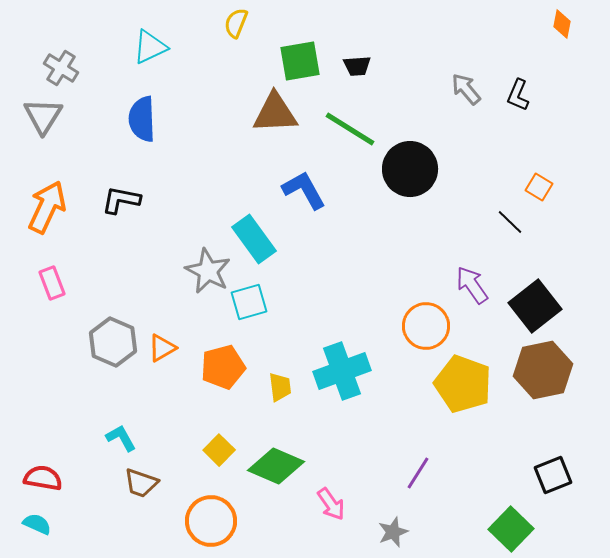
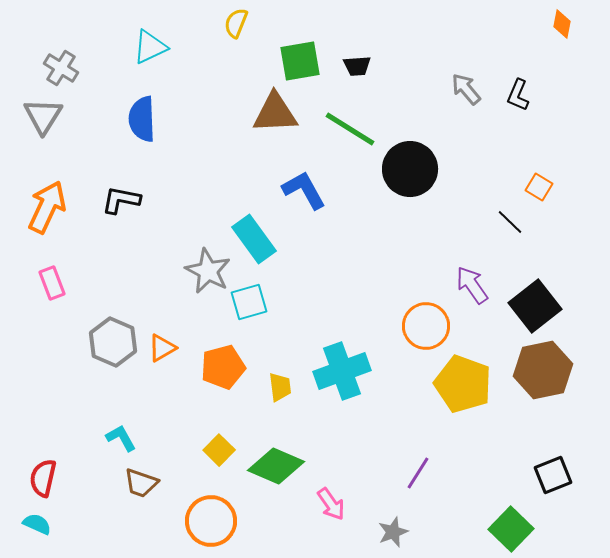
red semicircle at (43, 478): rotated 87 degrees counterclockwise
